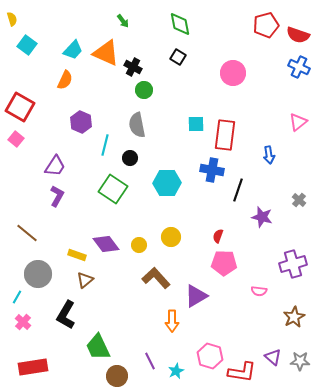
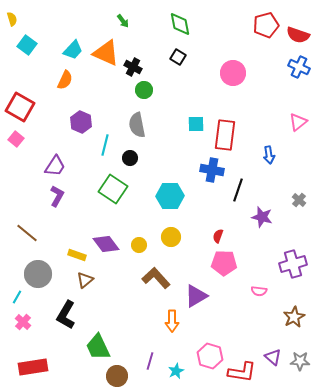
cyan hexagon at (167, 183): moved 3 px right, 13 px down
purple line at (150, 361): rotated 42 degrees clockwise
